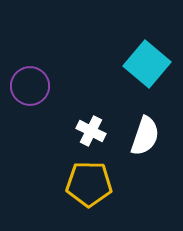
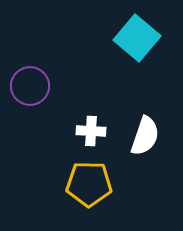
cyan square: moved 10 px left, 26 px up
white cross: rotated 24 degrees counterclockwise
